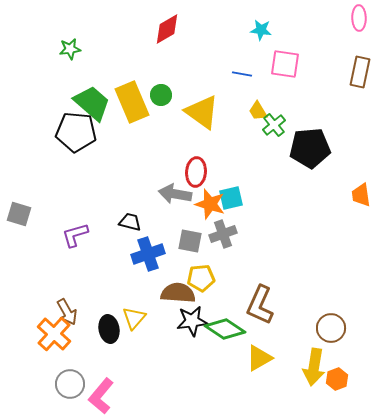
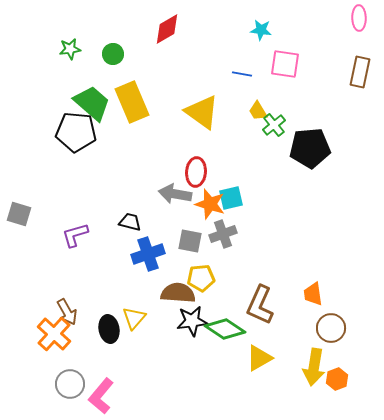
green circle at (161, 95): moved 48 px left, 41 px up
orange trapezoid at (361, 195): moved 48 px left, 99 px down
